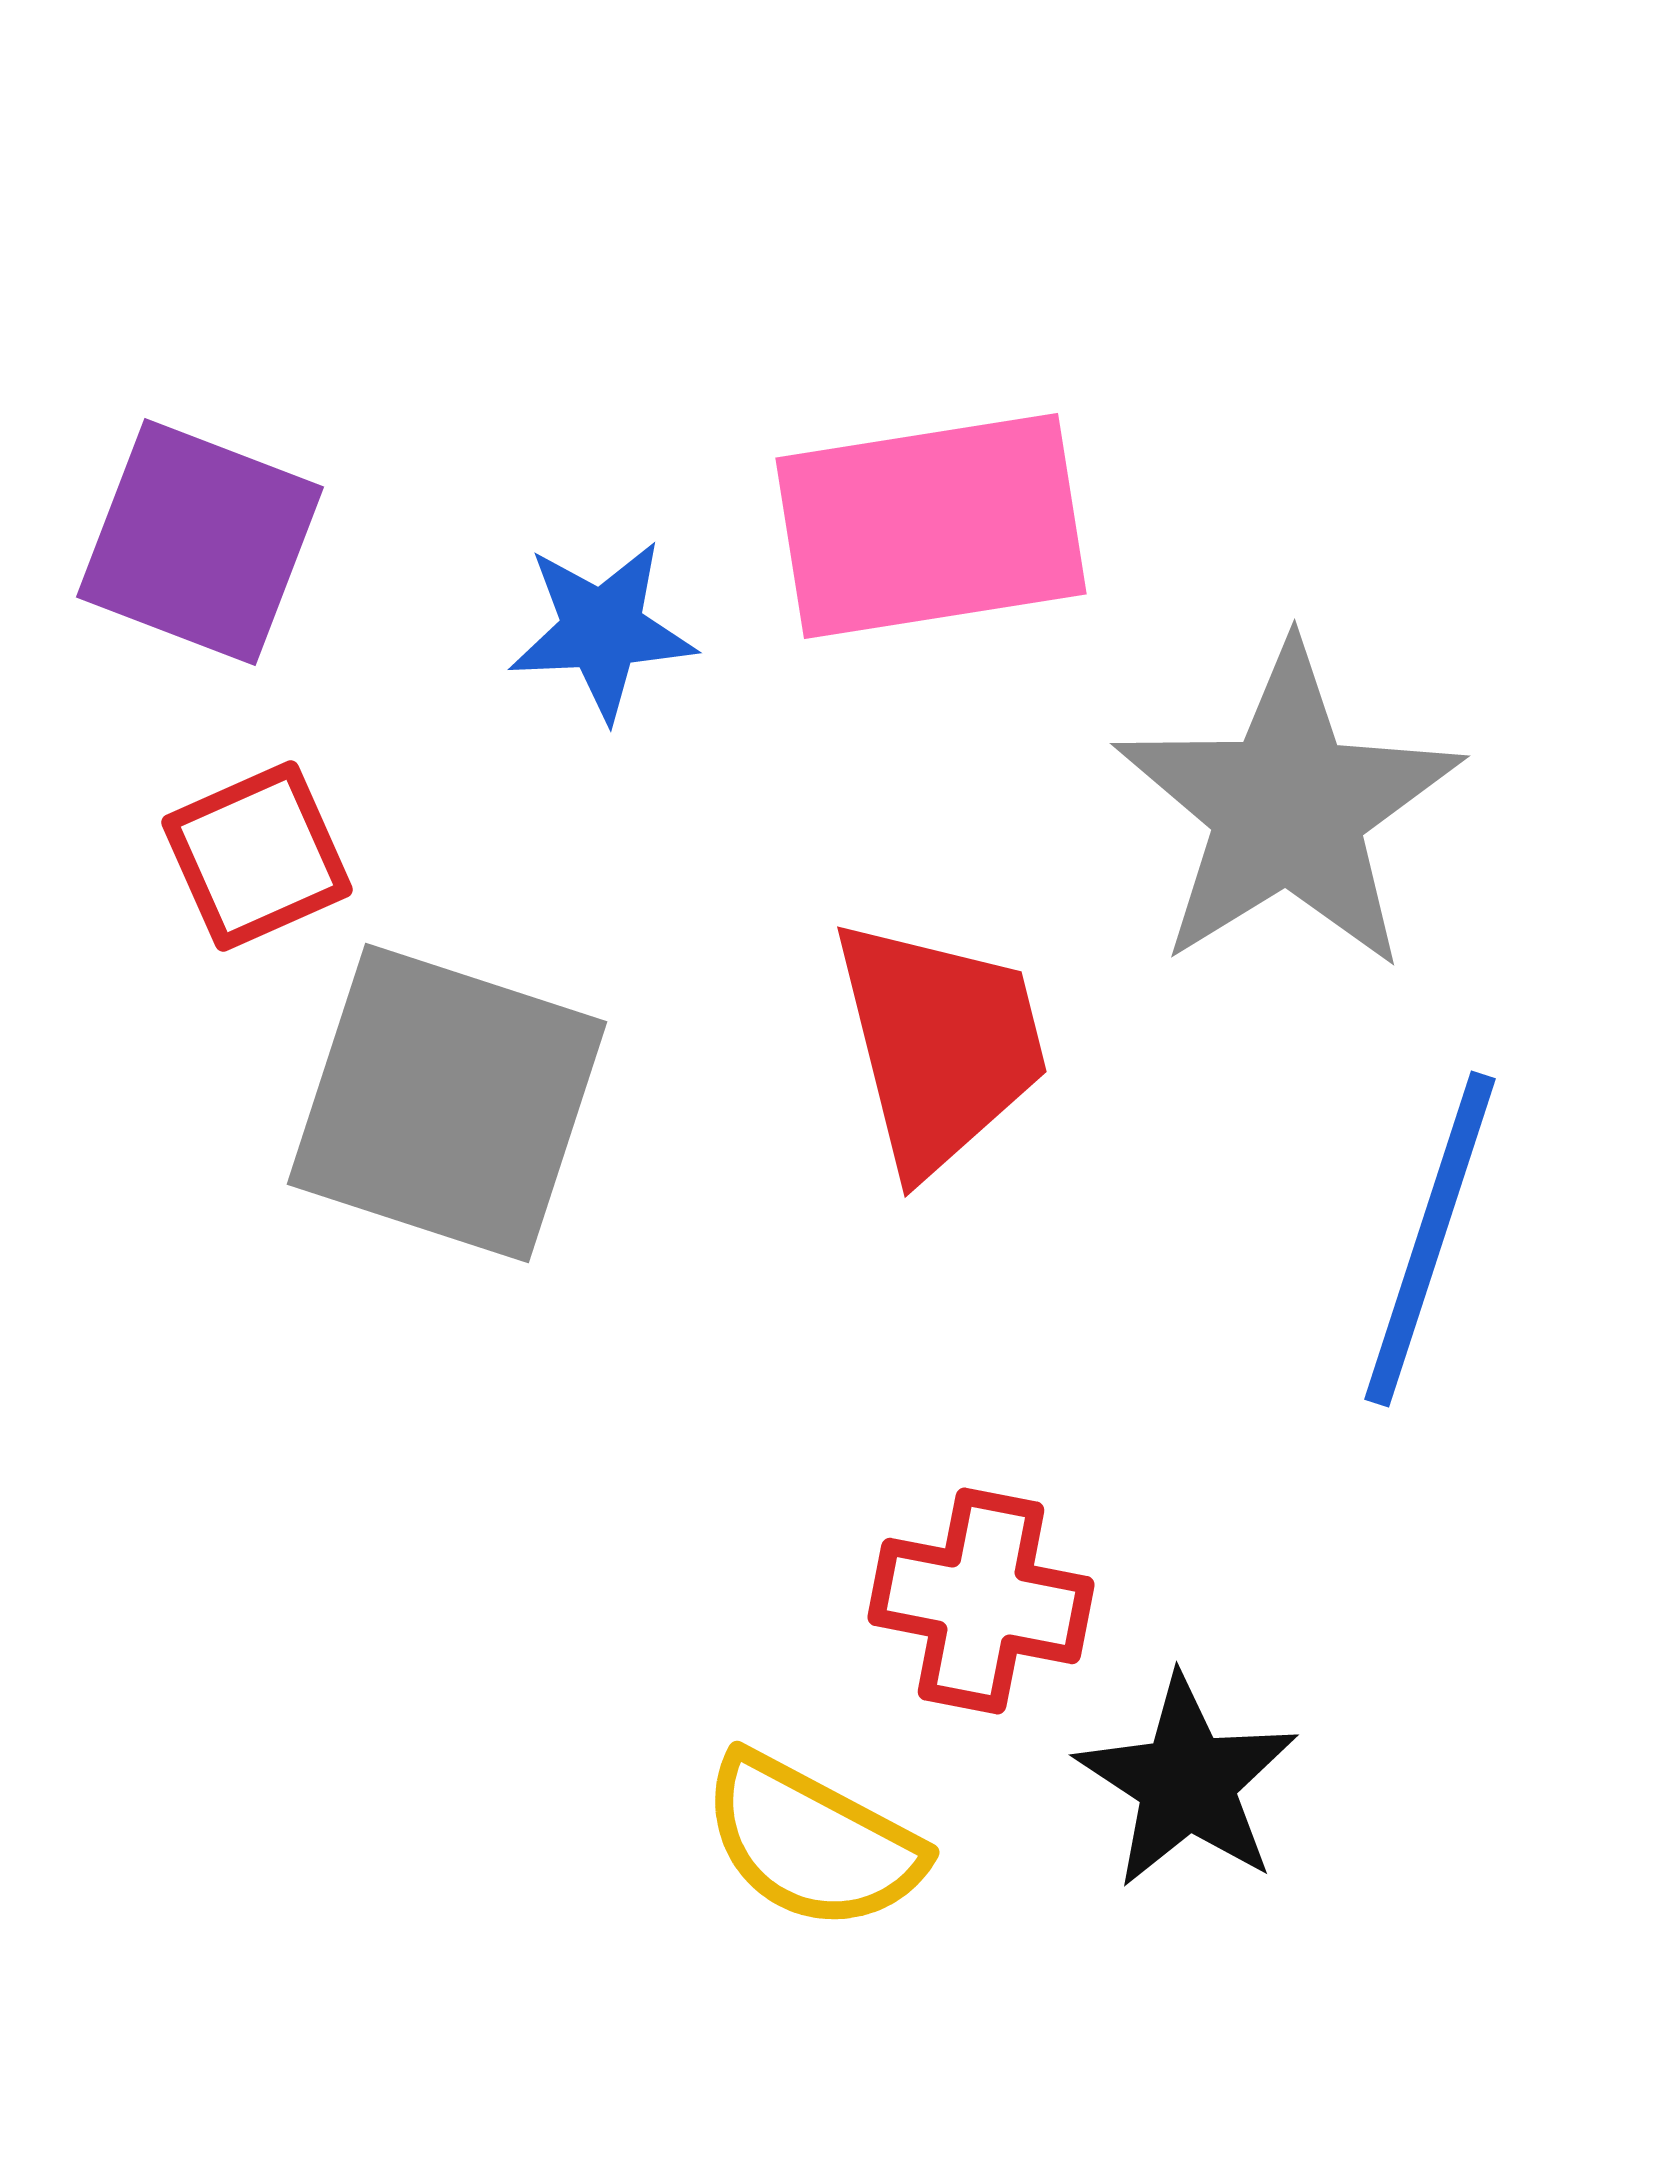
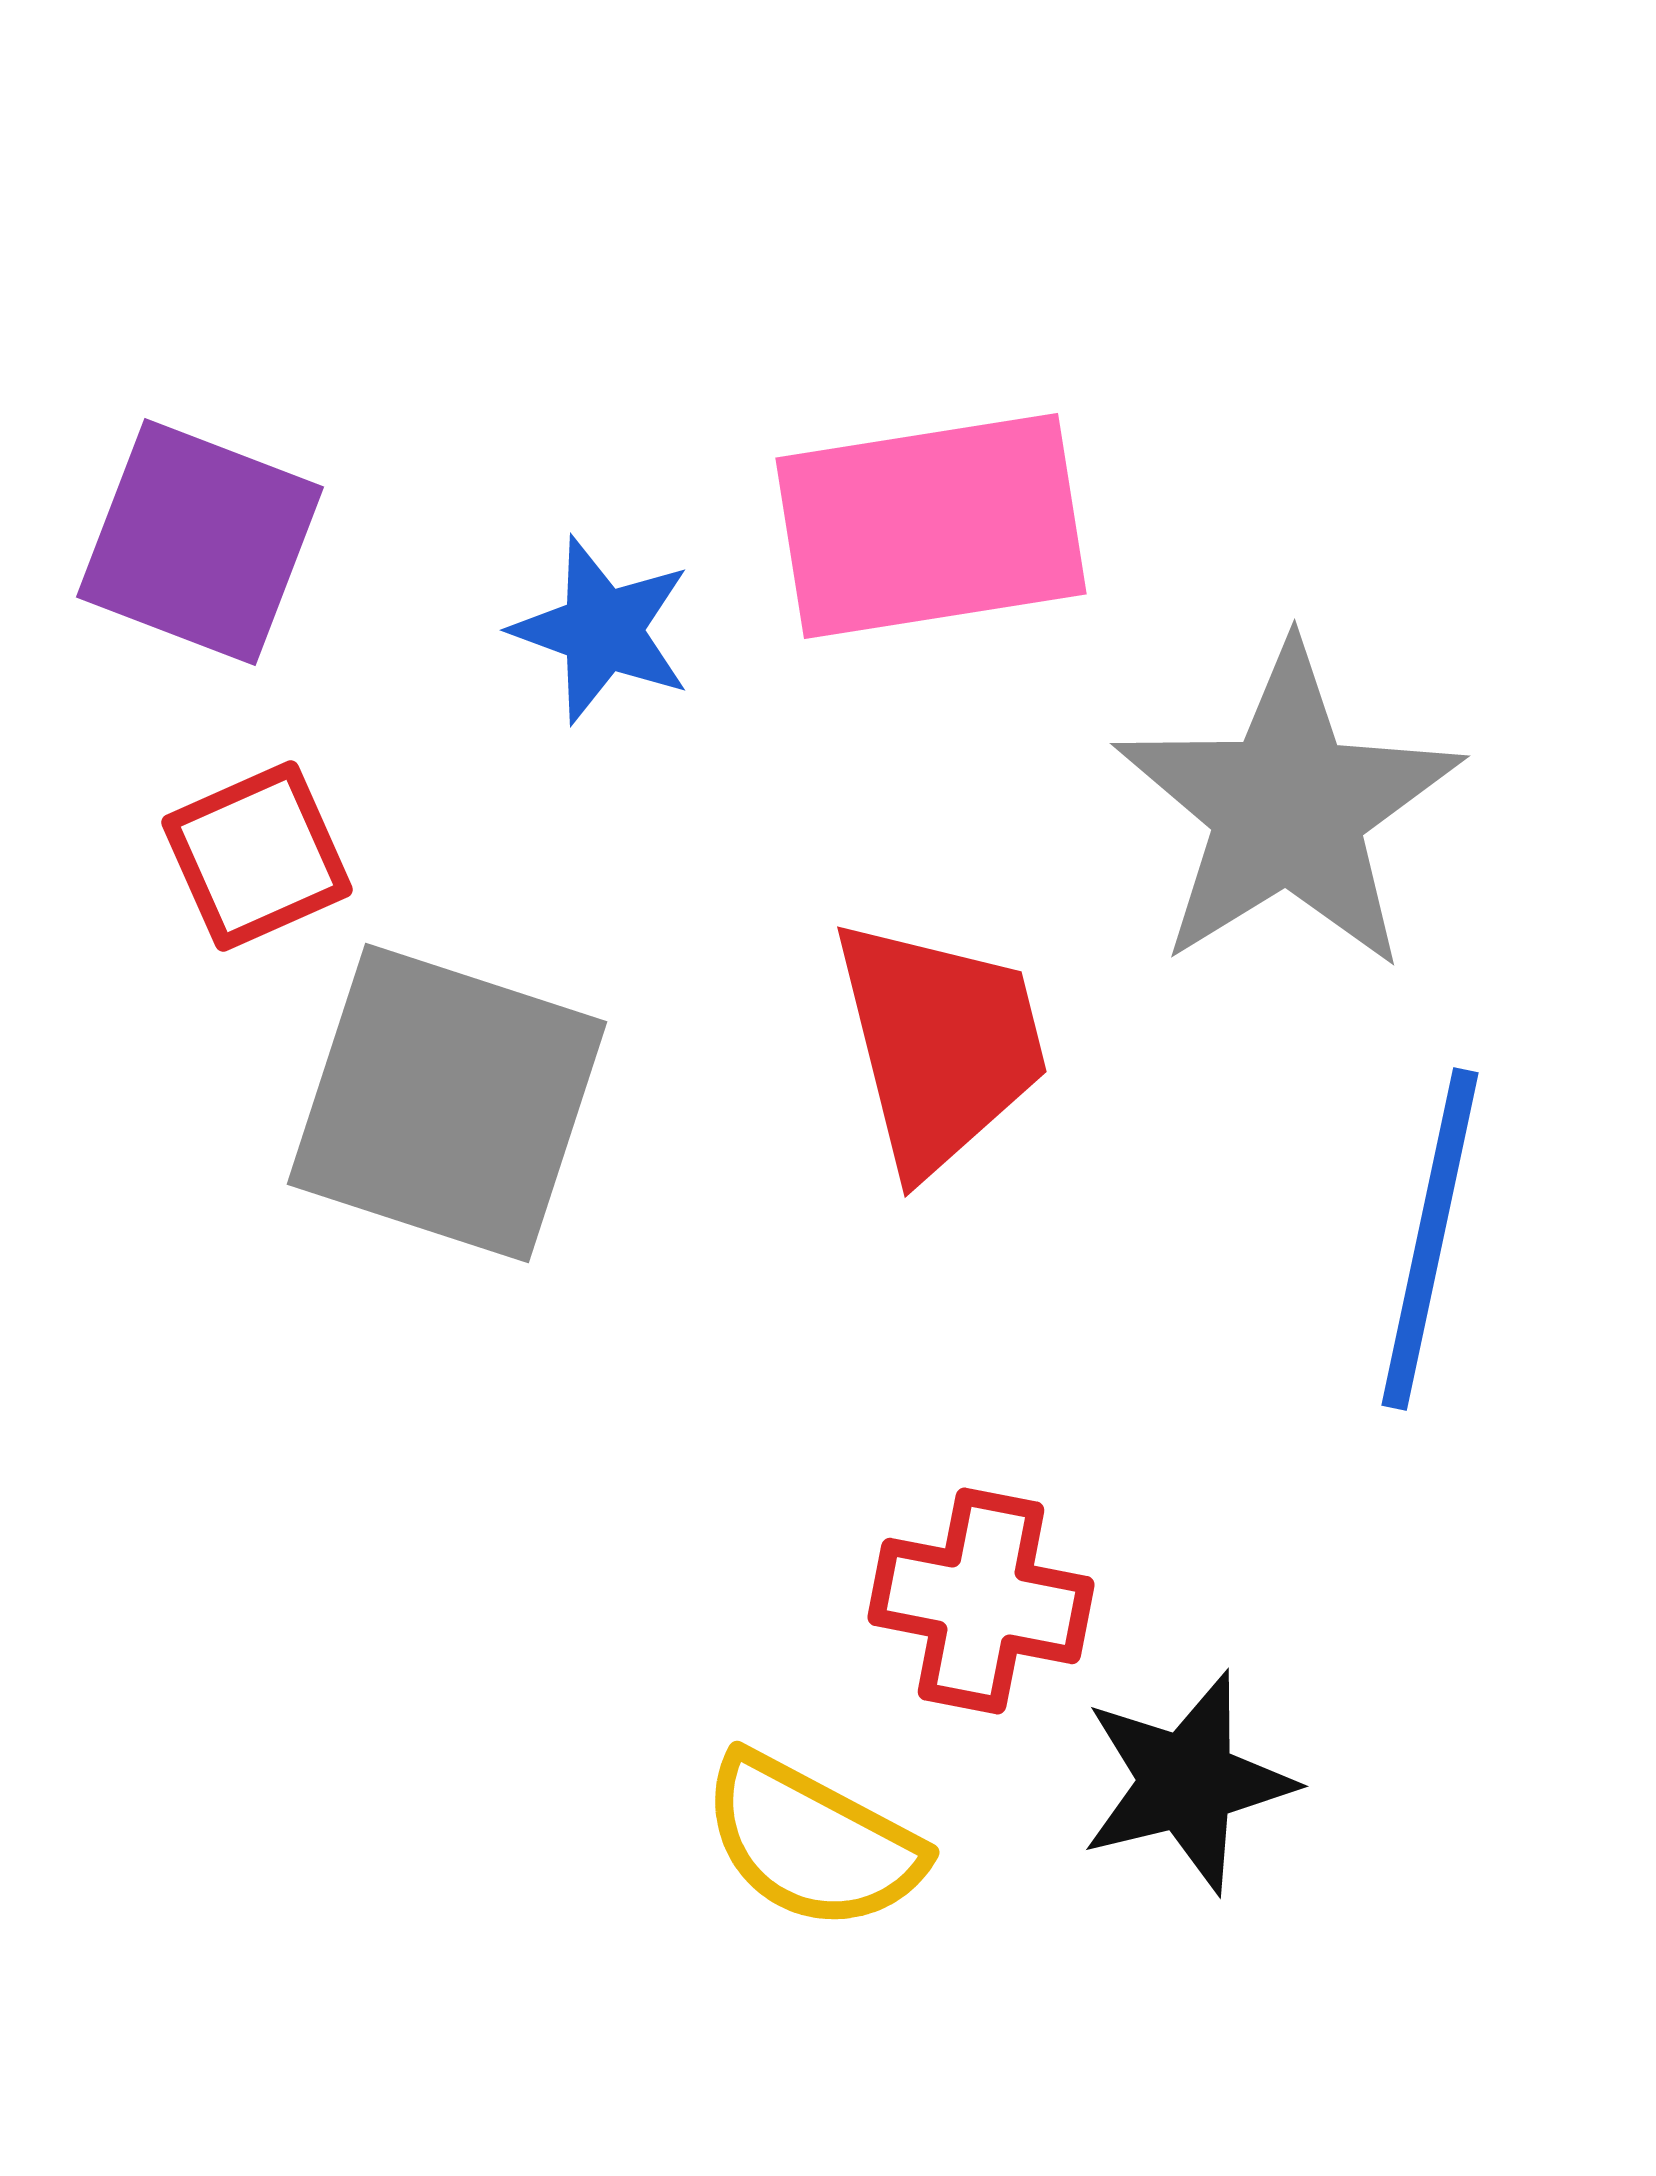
blue star: rotated 23 degrees clockwise
blue line: rotated 6 degrees counterclockwise
black star: rotated 25 degrees clockwise
